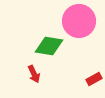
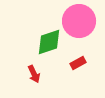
green diamond: moved 4 px up; rotated 28 degrees counterclockwise
red rectangle: moved 16 px left, 16 px up
